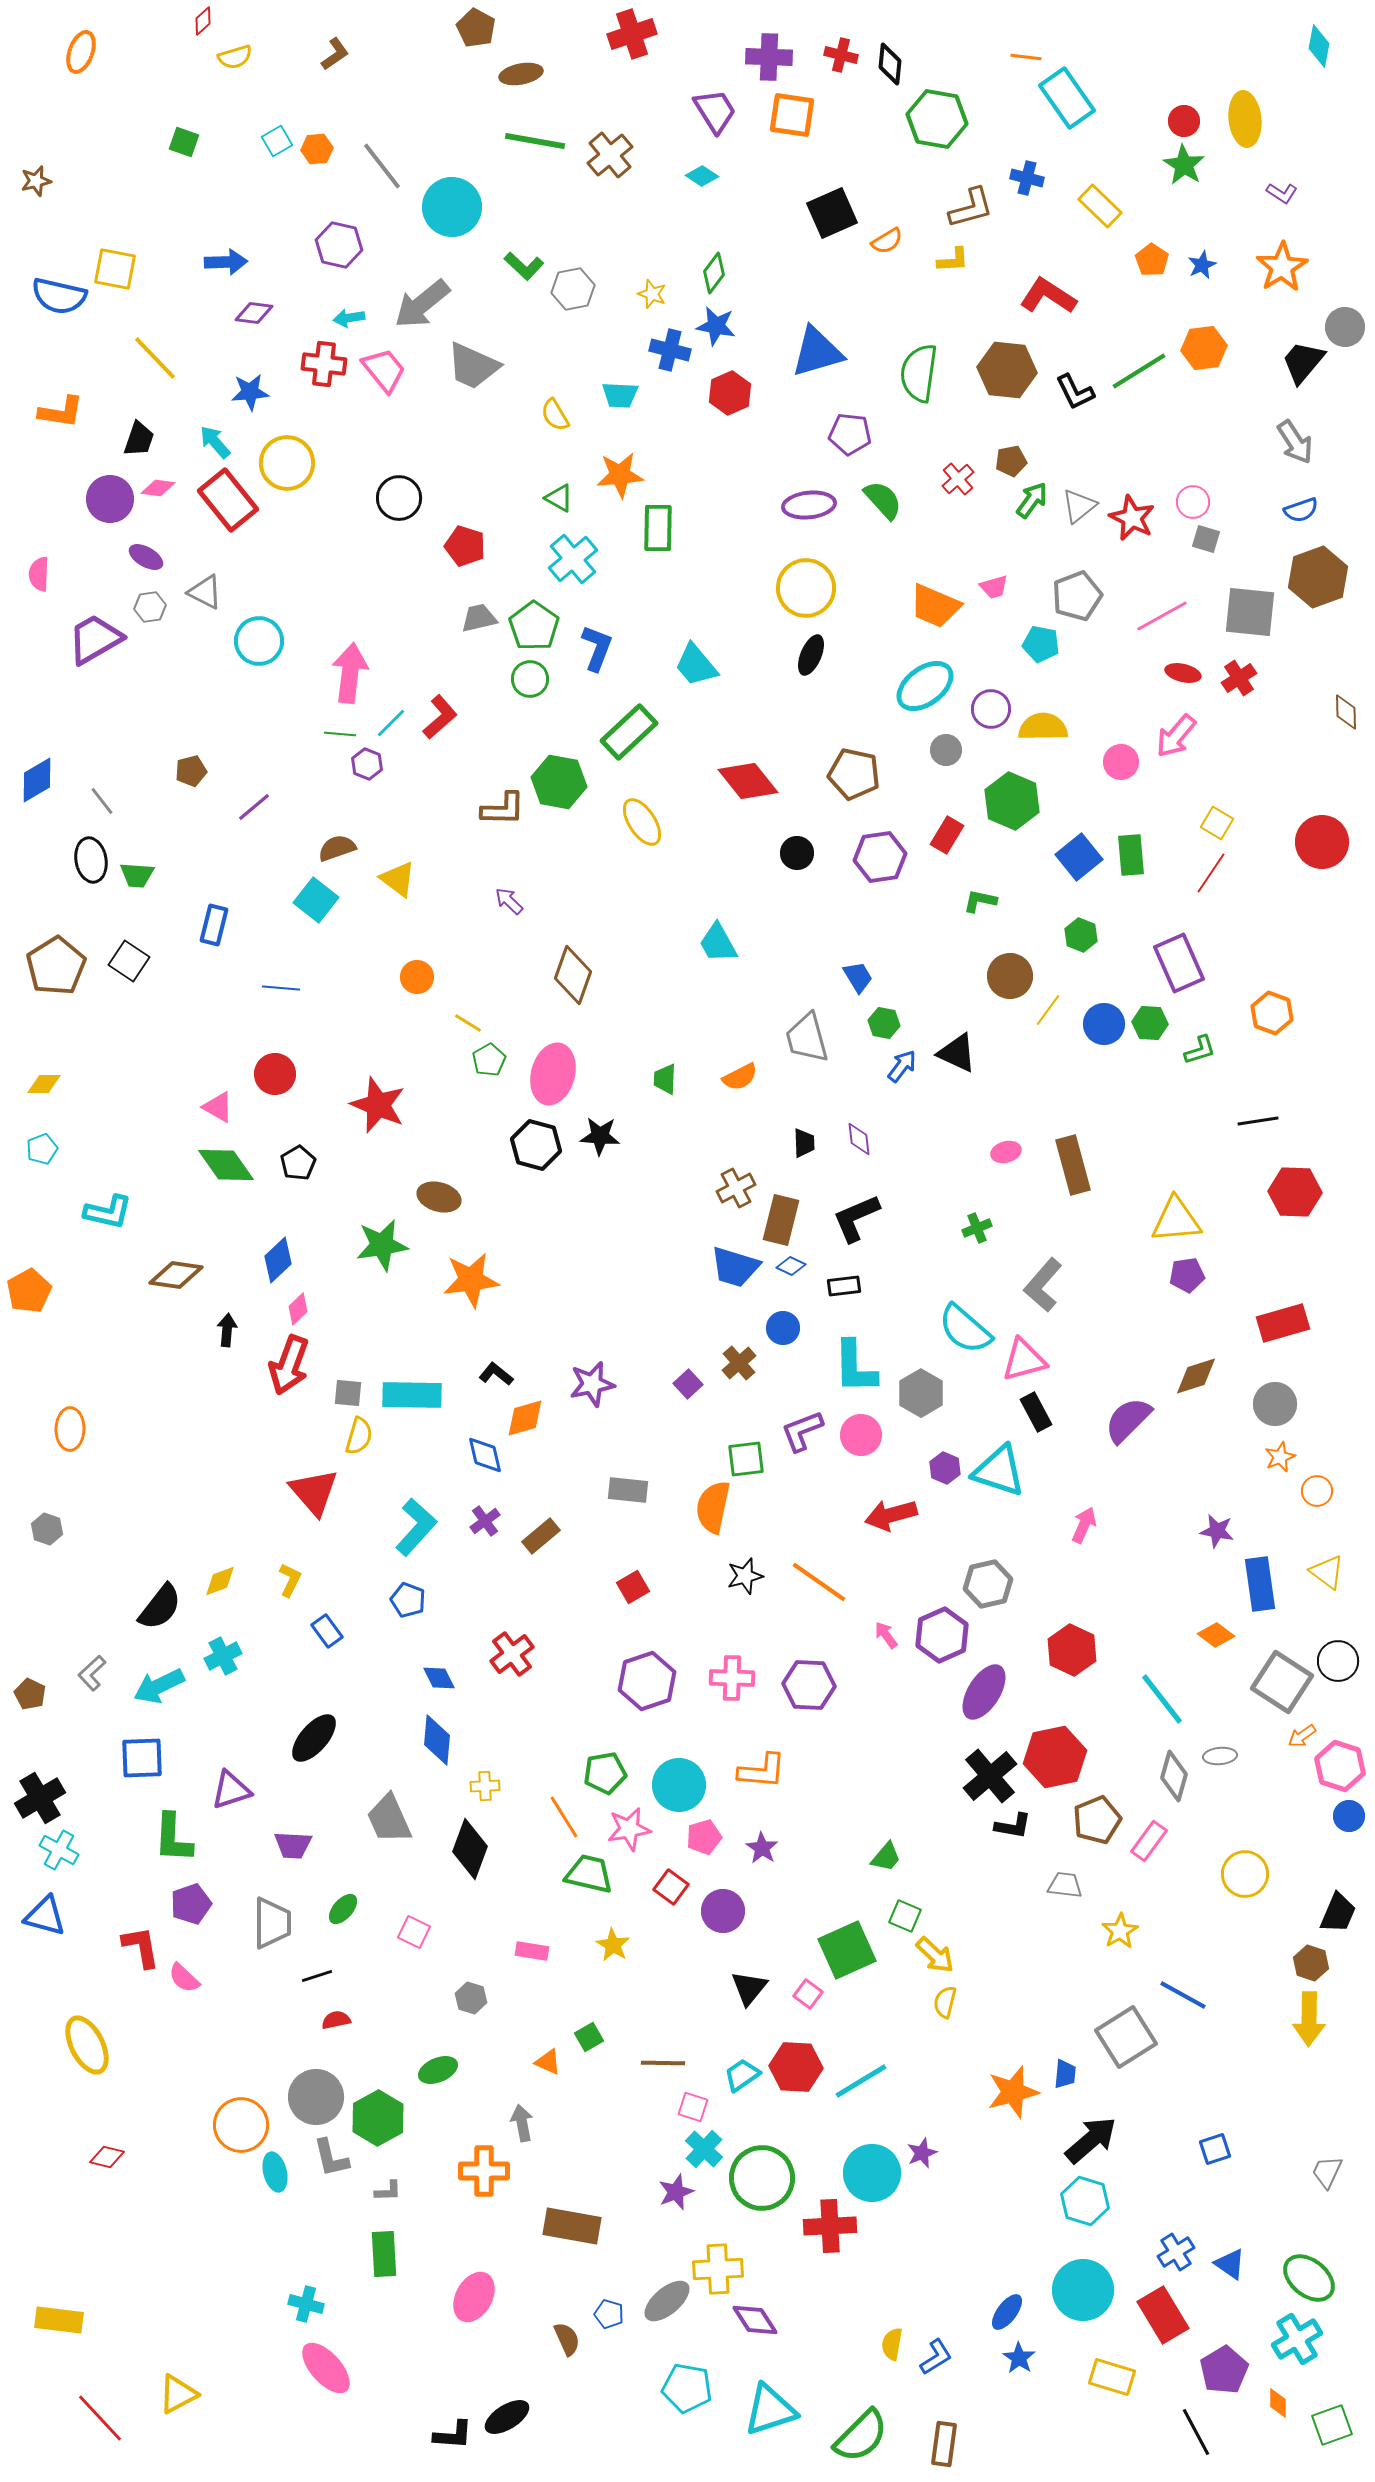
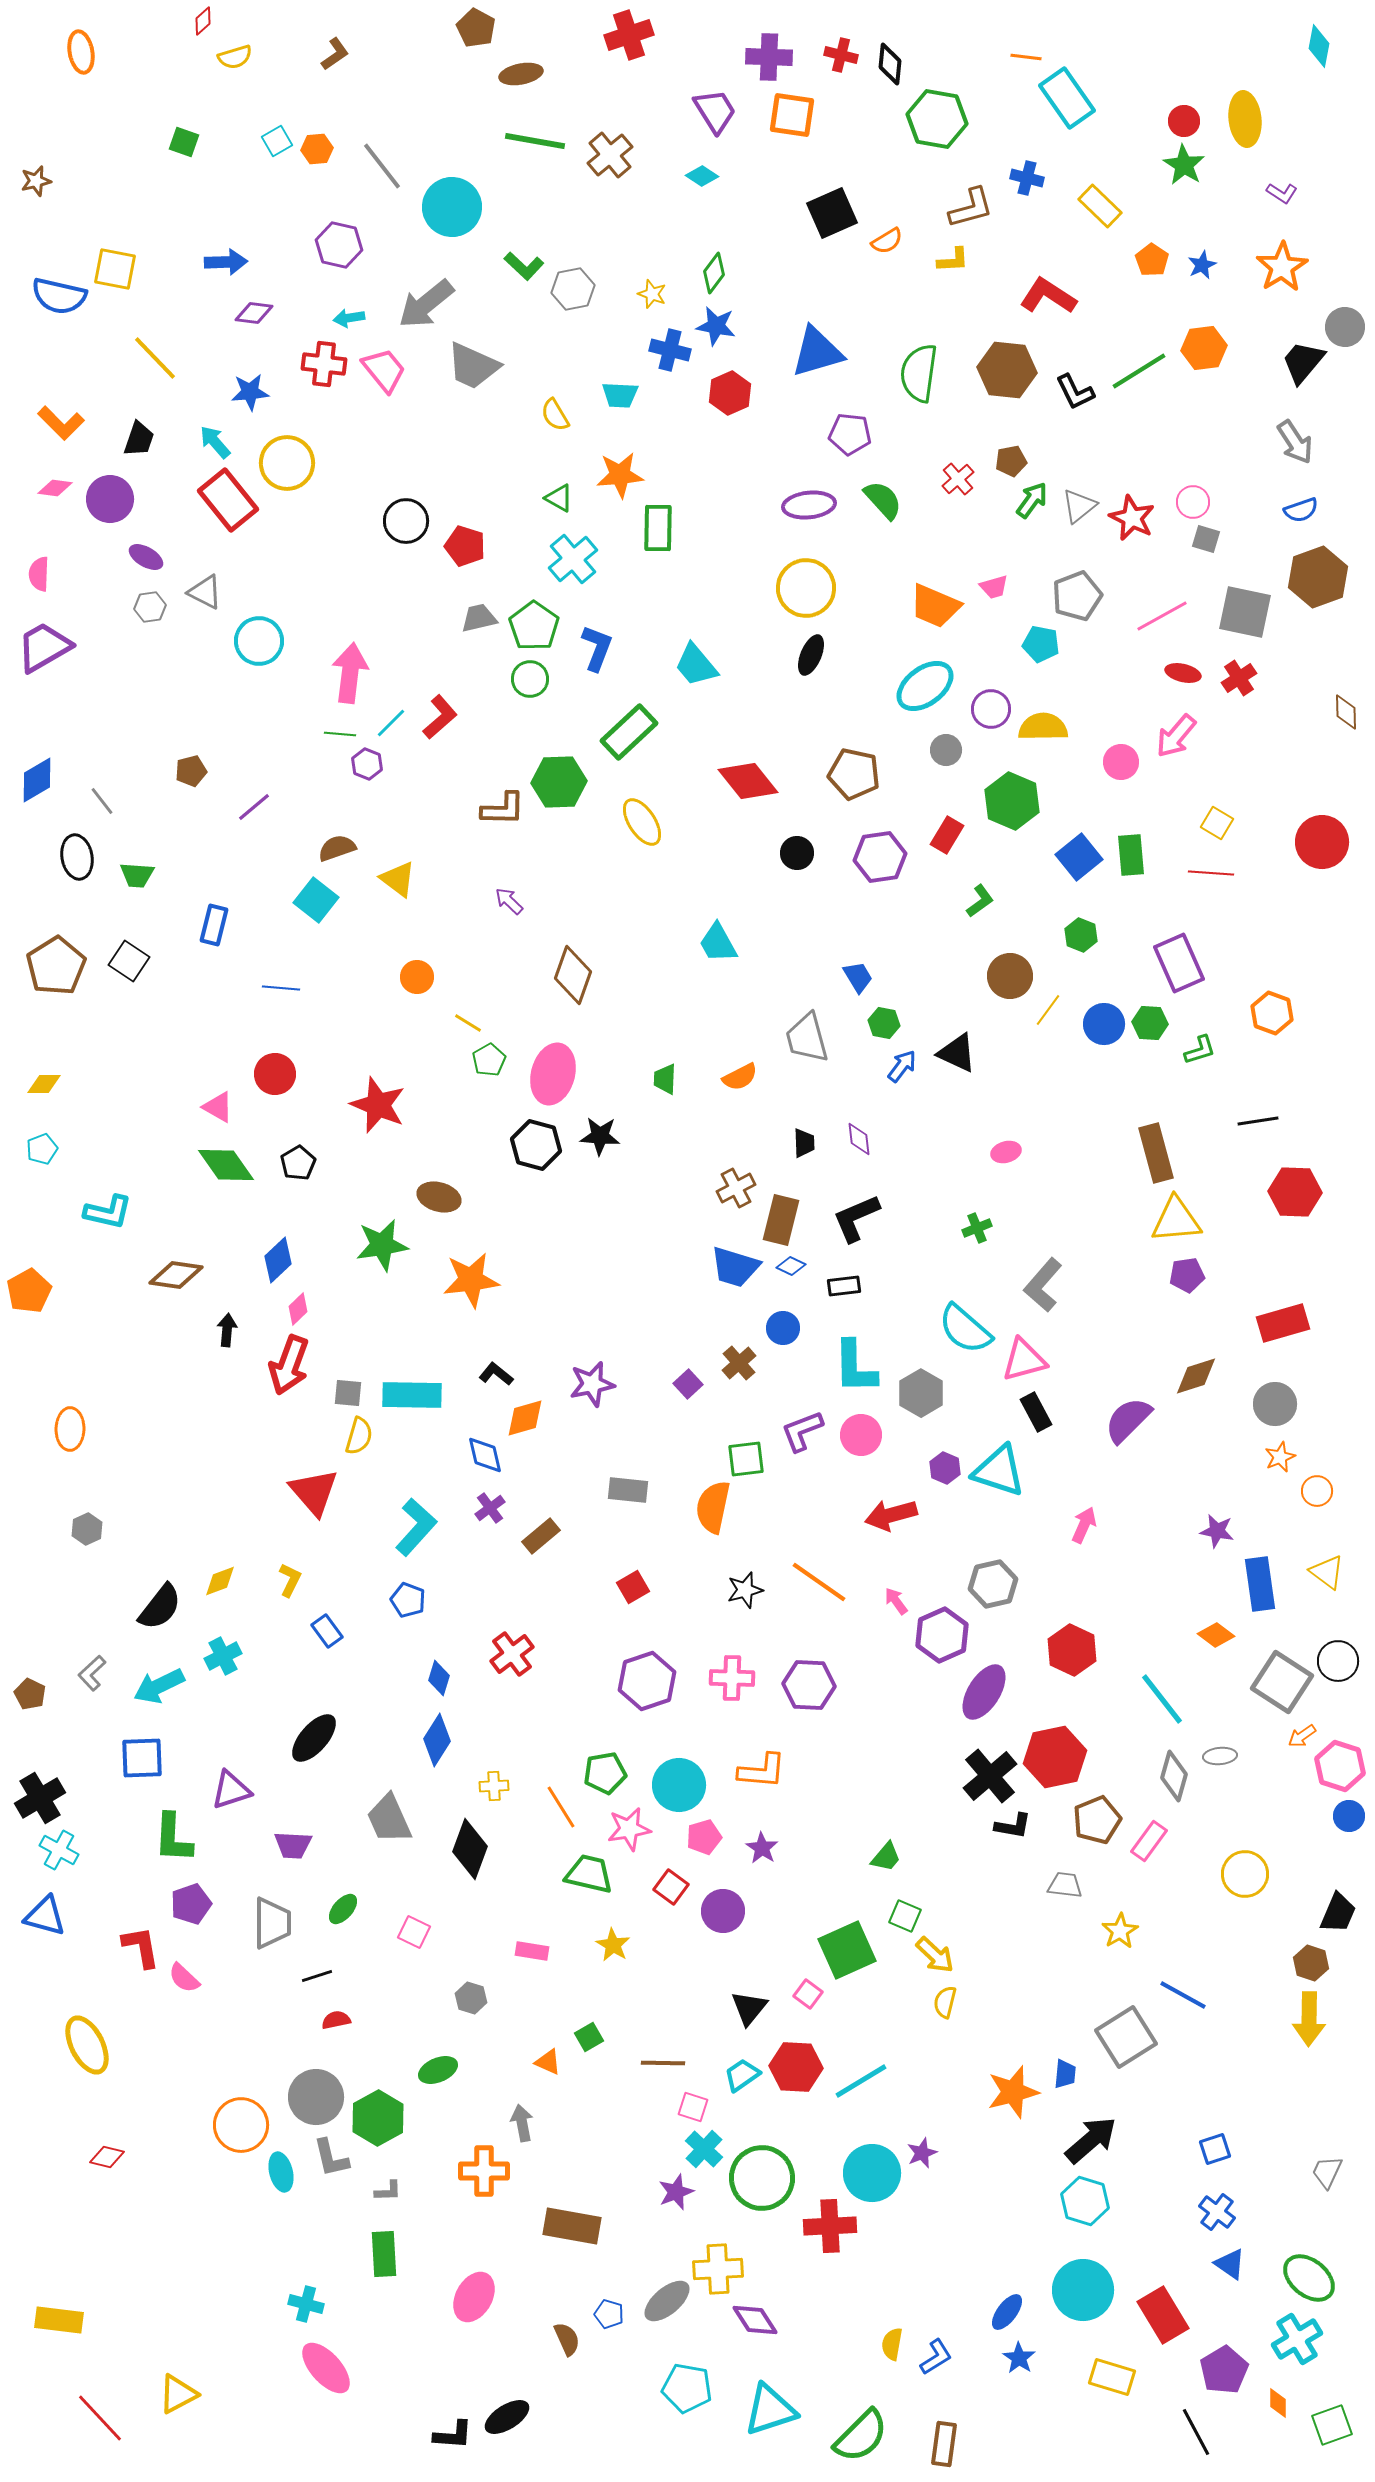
red cross at (632, 34): moved 3 px left, 1 px down
orange ellipse at (81, 52): rotated 30 degrees counterclockwise
gray arrow at (422, 304): moved 4 px right
orange L-shape at (61, 412): moved 11 px down; rotated 36 degrees clockwise
pink diamond at (158, 488): moved 103 px left
black circle at (399, 498): moved 7 px right, 23 px down
gray square at (1250, 612): moved 5 px left; rotated 6 degrees clockwise
purple trapezoid at (95, 639): moved 51 px left, 8 px down
green hexagon at (559, 782): rotated 12 degrees counterclockwise
black ellipse at (91, 860): moved 14 px left, 3 px up
red line at (1211, 873): rotated 60 degrees clockwise
green L-shape at (980, 901): rotated 132 degrees clockwise
brown rectangle at (1073, 1165): moved 83 px right, 12 px up
purple cross at (485, 1521): moved 5 px right, 13 px up
gray hexagon at (47, 1529): moved 40 px right; rotated 16 degrees clockwise
black star at (745, 1576): moved 14 px down
gray hexagon at (988, 1584): moved 5 px right
pink arrow at (886, 1635): moved 10 px right, 34 px up
blue diamond at (439, 1678): rotated 44 degrees clockwise
blue diamond at (437, 1740): rotated 27 degrees clockwise
yellow cross at (485, 1786): moved 9 px right
orange line at (564, 1817): moved 3 px left, 10 px up
black triangle at (749, 1988): moved 20 px down
cyan ellipse at (275, 2172): moved 6 px right
blue cross at (1176, 2252): moved 41 px right, 40 px up; rotated 21 degrees counterclockwise
